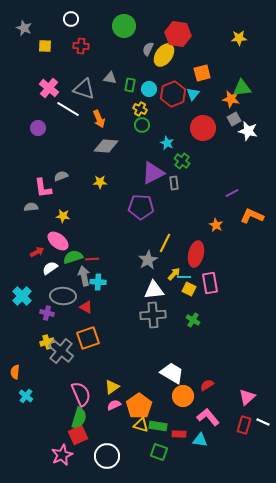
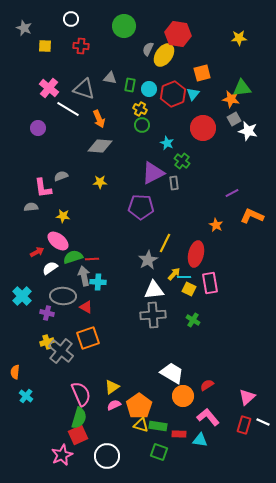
gray diamond at (106, 146): moved 6 px left
